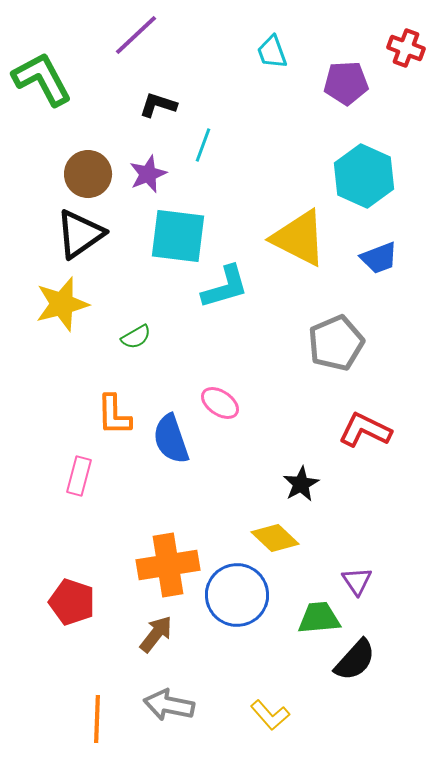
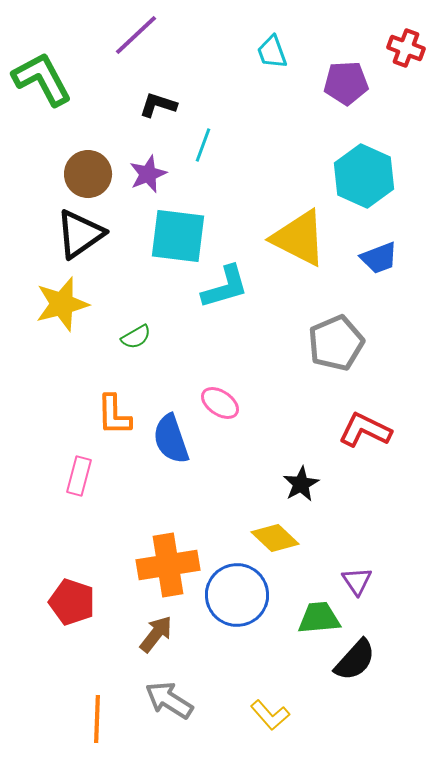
gray arrow: moved 5 px up; rotated 21 degrees clockwise
